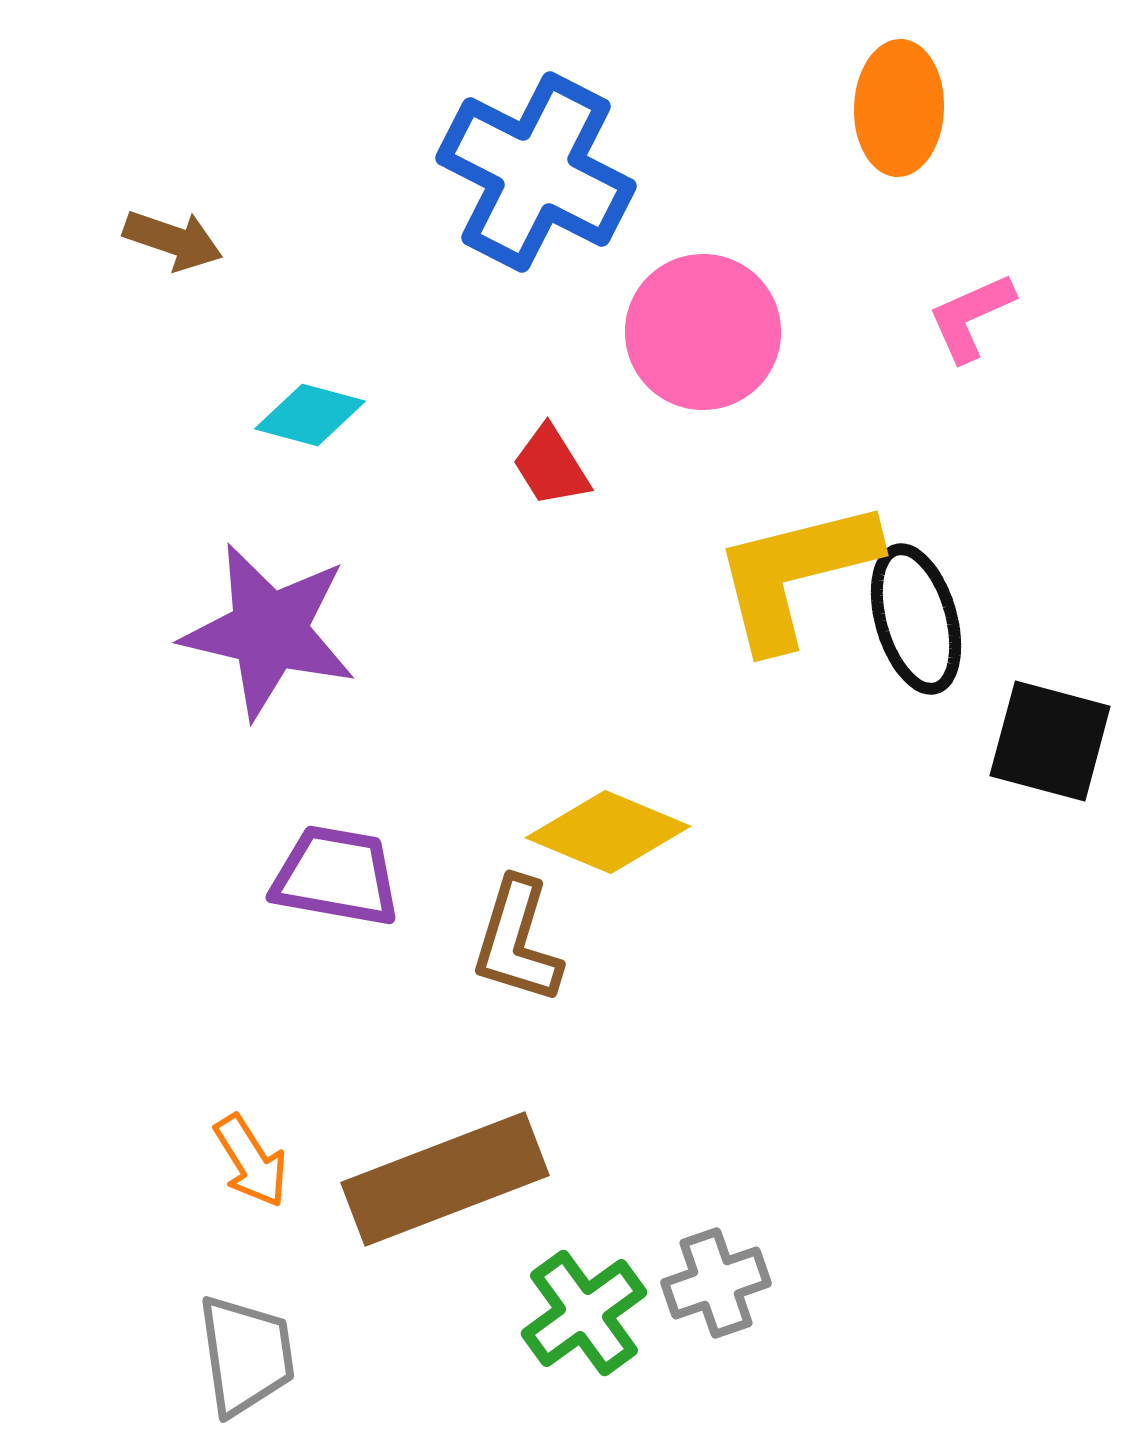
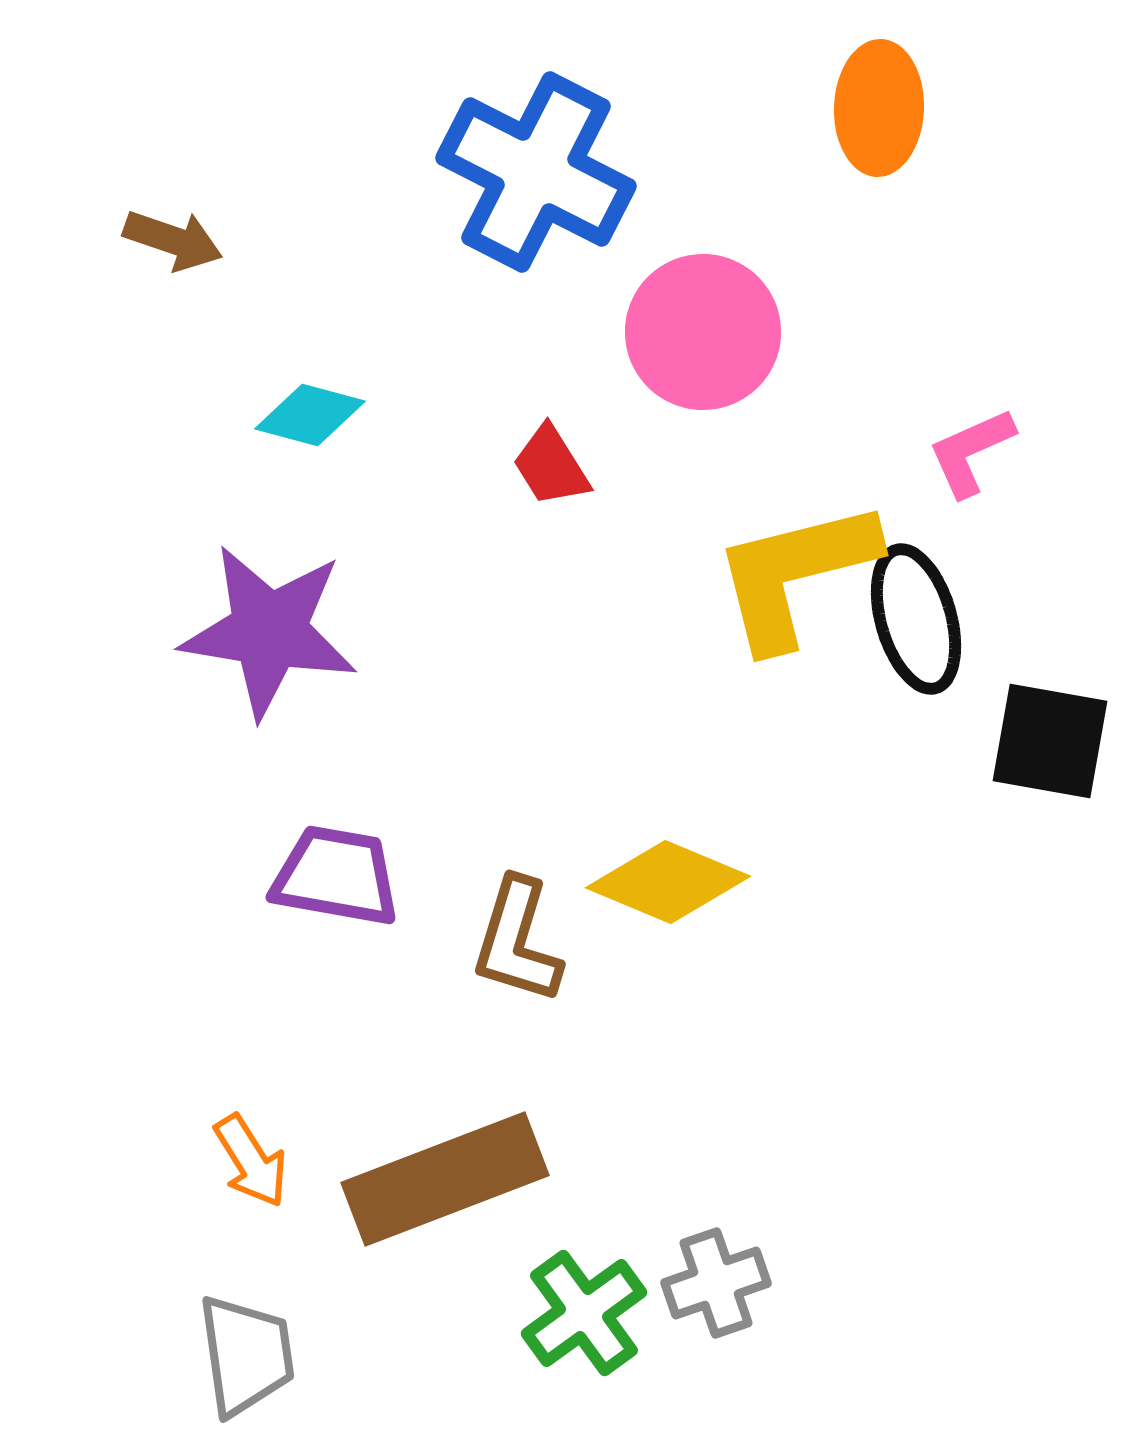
orange ellipse: moved 20 px left
pink L-shape: moved 135 px down
purple star: rotated 4 degrees counterclockwise
black square: rotated 5 degrees counterclockwise
yellow diamond: moved 60 px right, 50 px down
